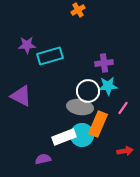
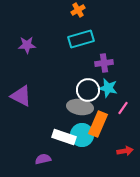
cyan rectangle: moved 31 px right, 17 px up
cyan star: moved 2 px down; rotated 18 degrees clockwise
white circle: moved 1 px up
white rectangle: rotated 40 degrees clockwise
